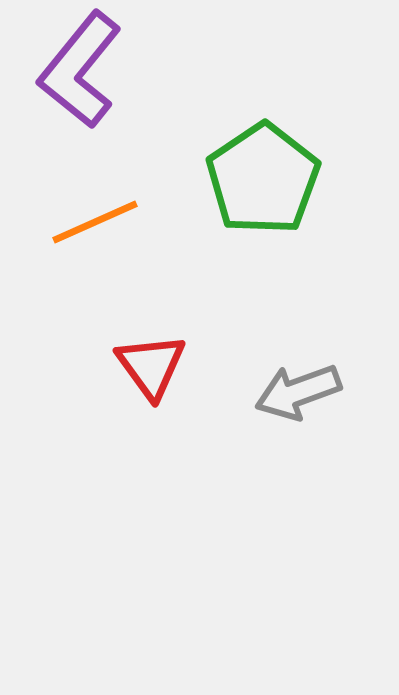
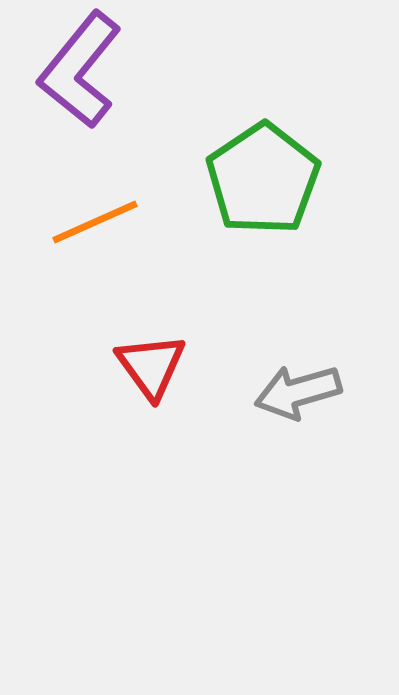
gray arrow: rotated 4 degrees clockwise
